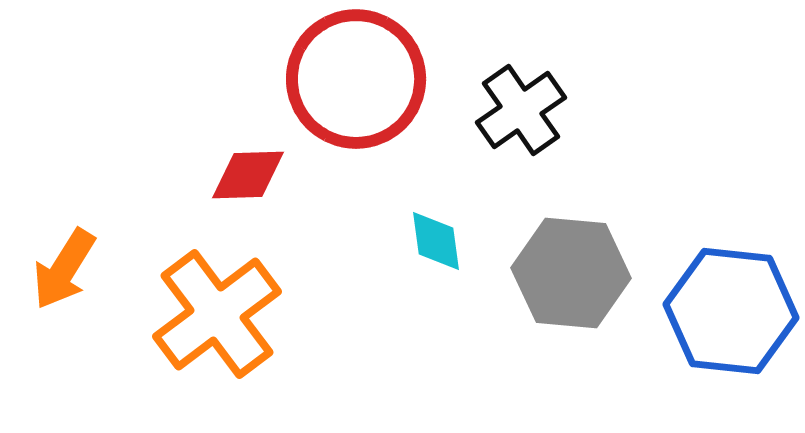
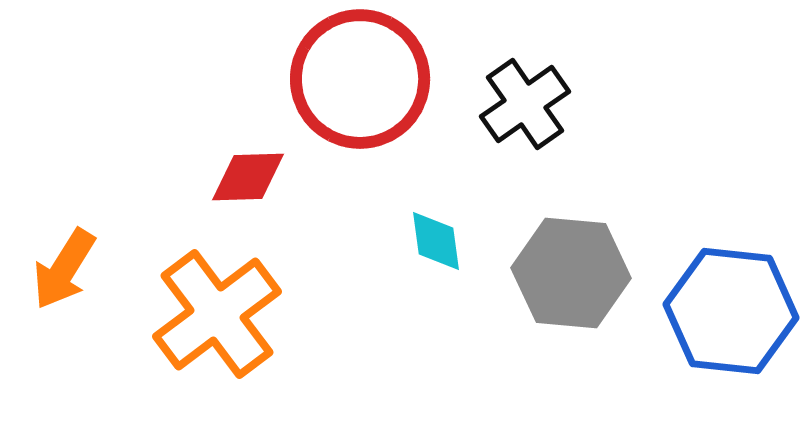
red circle: moved 4 px right
black cross: moved 4 px right, 6 px up
red diamond: moved 2 px down
